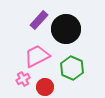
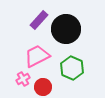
red circle: moved 2 px left
